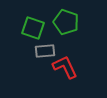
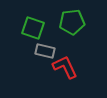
green pentagon: moved 6 px right; rotated 25 degrees counterclockwise
gray rectangle: rotated 18 degrees clockwise
